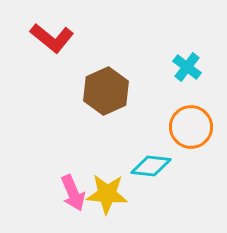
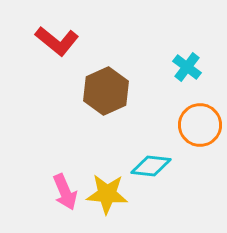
red L-shape: moved 5 px right, 3 px down
orange circle: moved 9 px right, 2 px up
pink arrow: moved 8 px left, 1 px up
